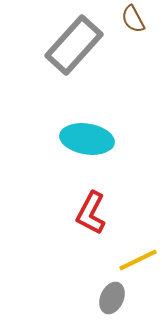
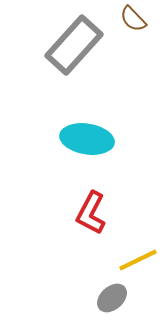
brown semicircle: rotated 16 degrees counterclockwise
gray ellipse: rotated 24 degrees clockwise
